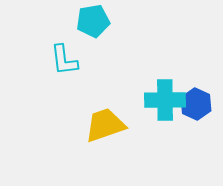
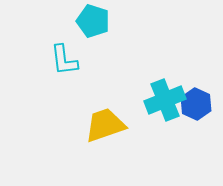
cyan pentagon: rotated 28 degrees clockwise
cyan cross: rotated 21 degrees counterclockwise
